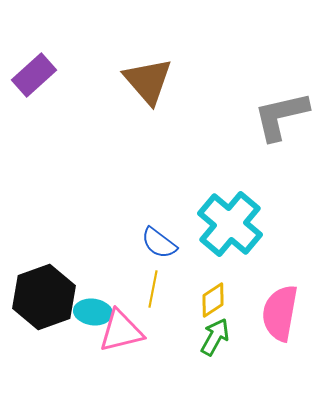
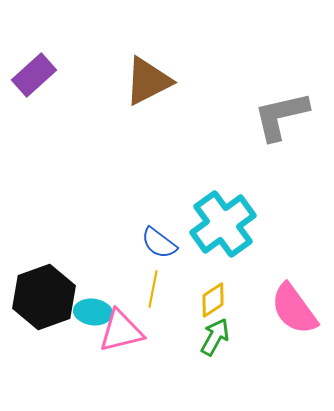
brown triangle: rotated 44 degrees clockwise
cyan cross: moved 7 px left; rotated 14 degrees clockwise
pink semicircle: moved 14 px right, 4 px up; rotated 46 degrees counterclockwise
